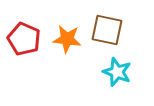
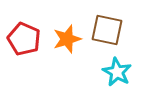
orange star: rotated 24 degrees counterclockwise
cyan star: rotated 8 degrees clockwise
